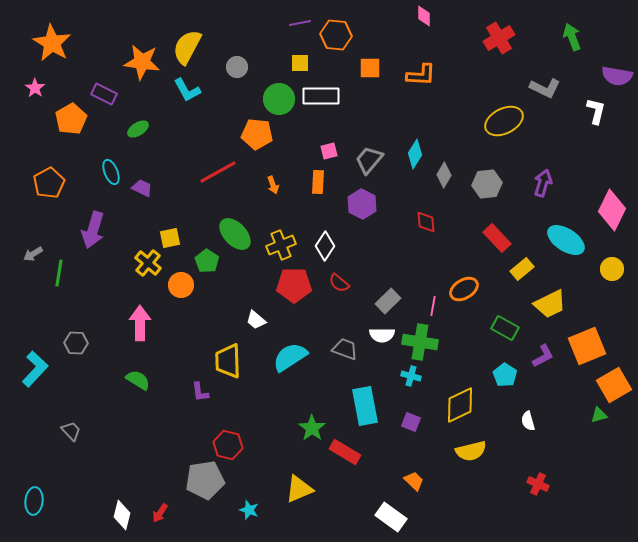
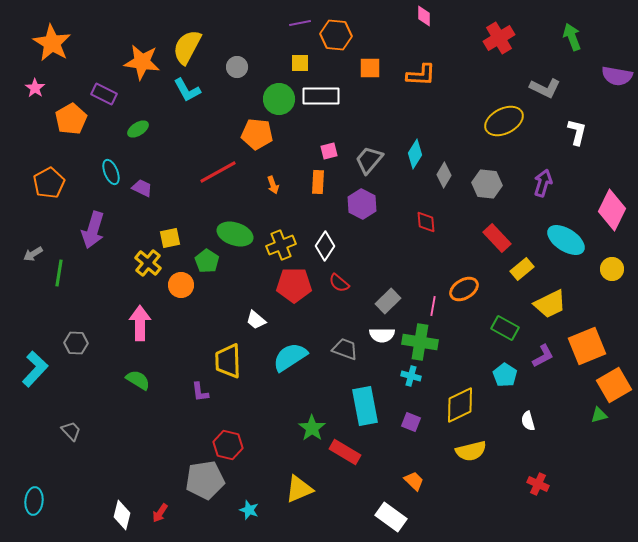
white L-shape at (596, 111): moved 19 px left, 21 px down
gray hexagon at (487, 184): rotated 12 degrees clockwise
green ellipse at (235, 234): rotated 28 degrees counterclockwise
